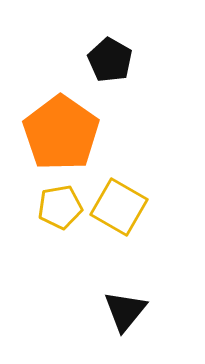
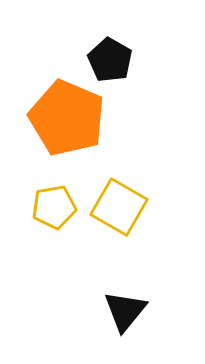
orange pentagon: moved 6 px right, 15 px up; rotated 12 degrees counterclockwise
yellow pentagon: moved 6 px left
